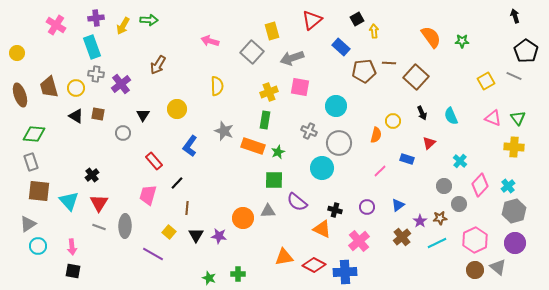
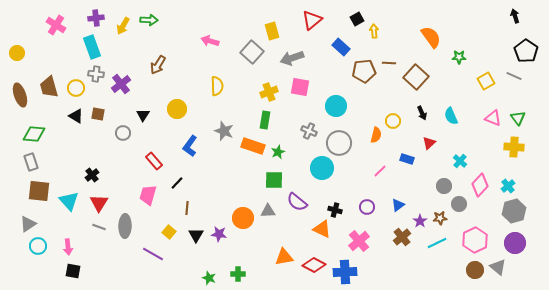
green star at (462, 41): moved 3 px left, 16 px down
purple star at (219, 236): moved 2 px up
pink arrow at (72, 247): moved 4 px left
